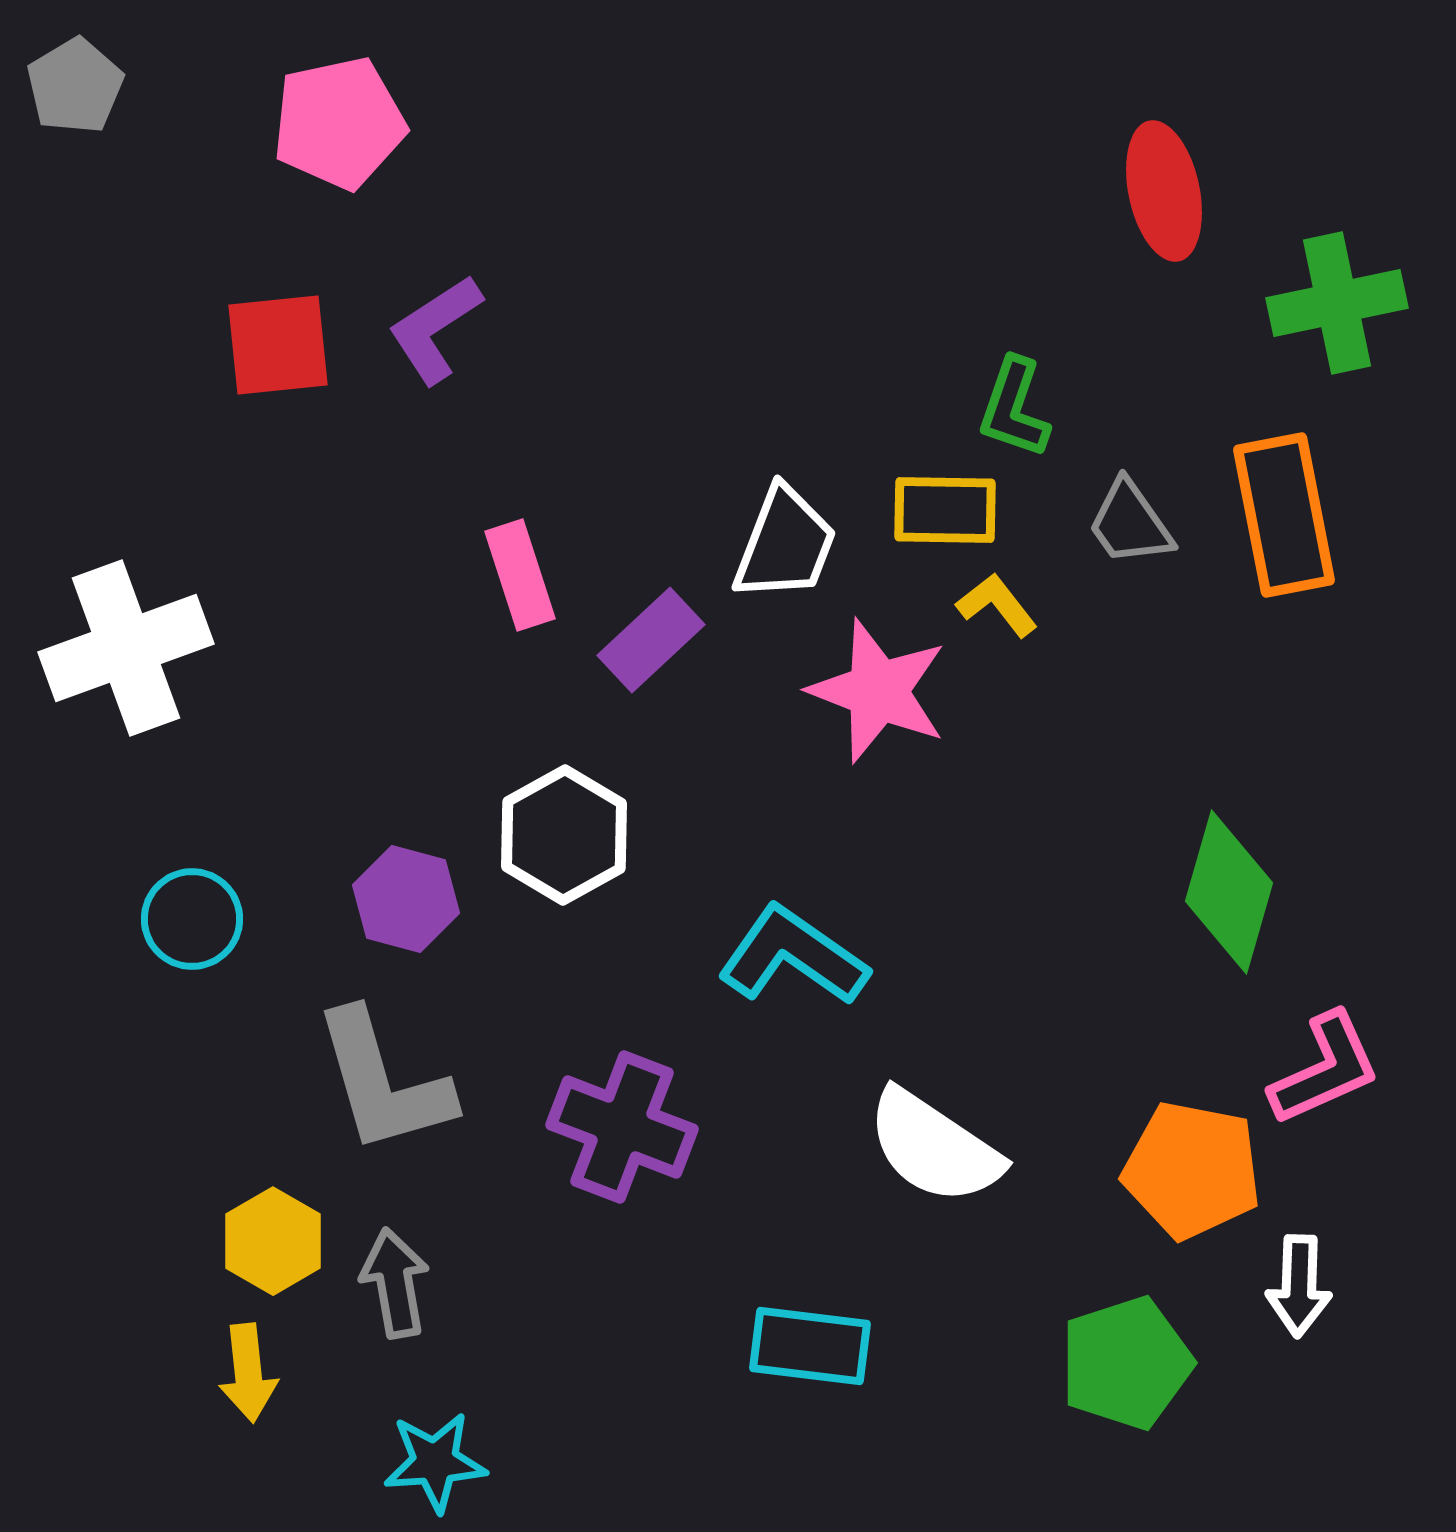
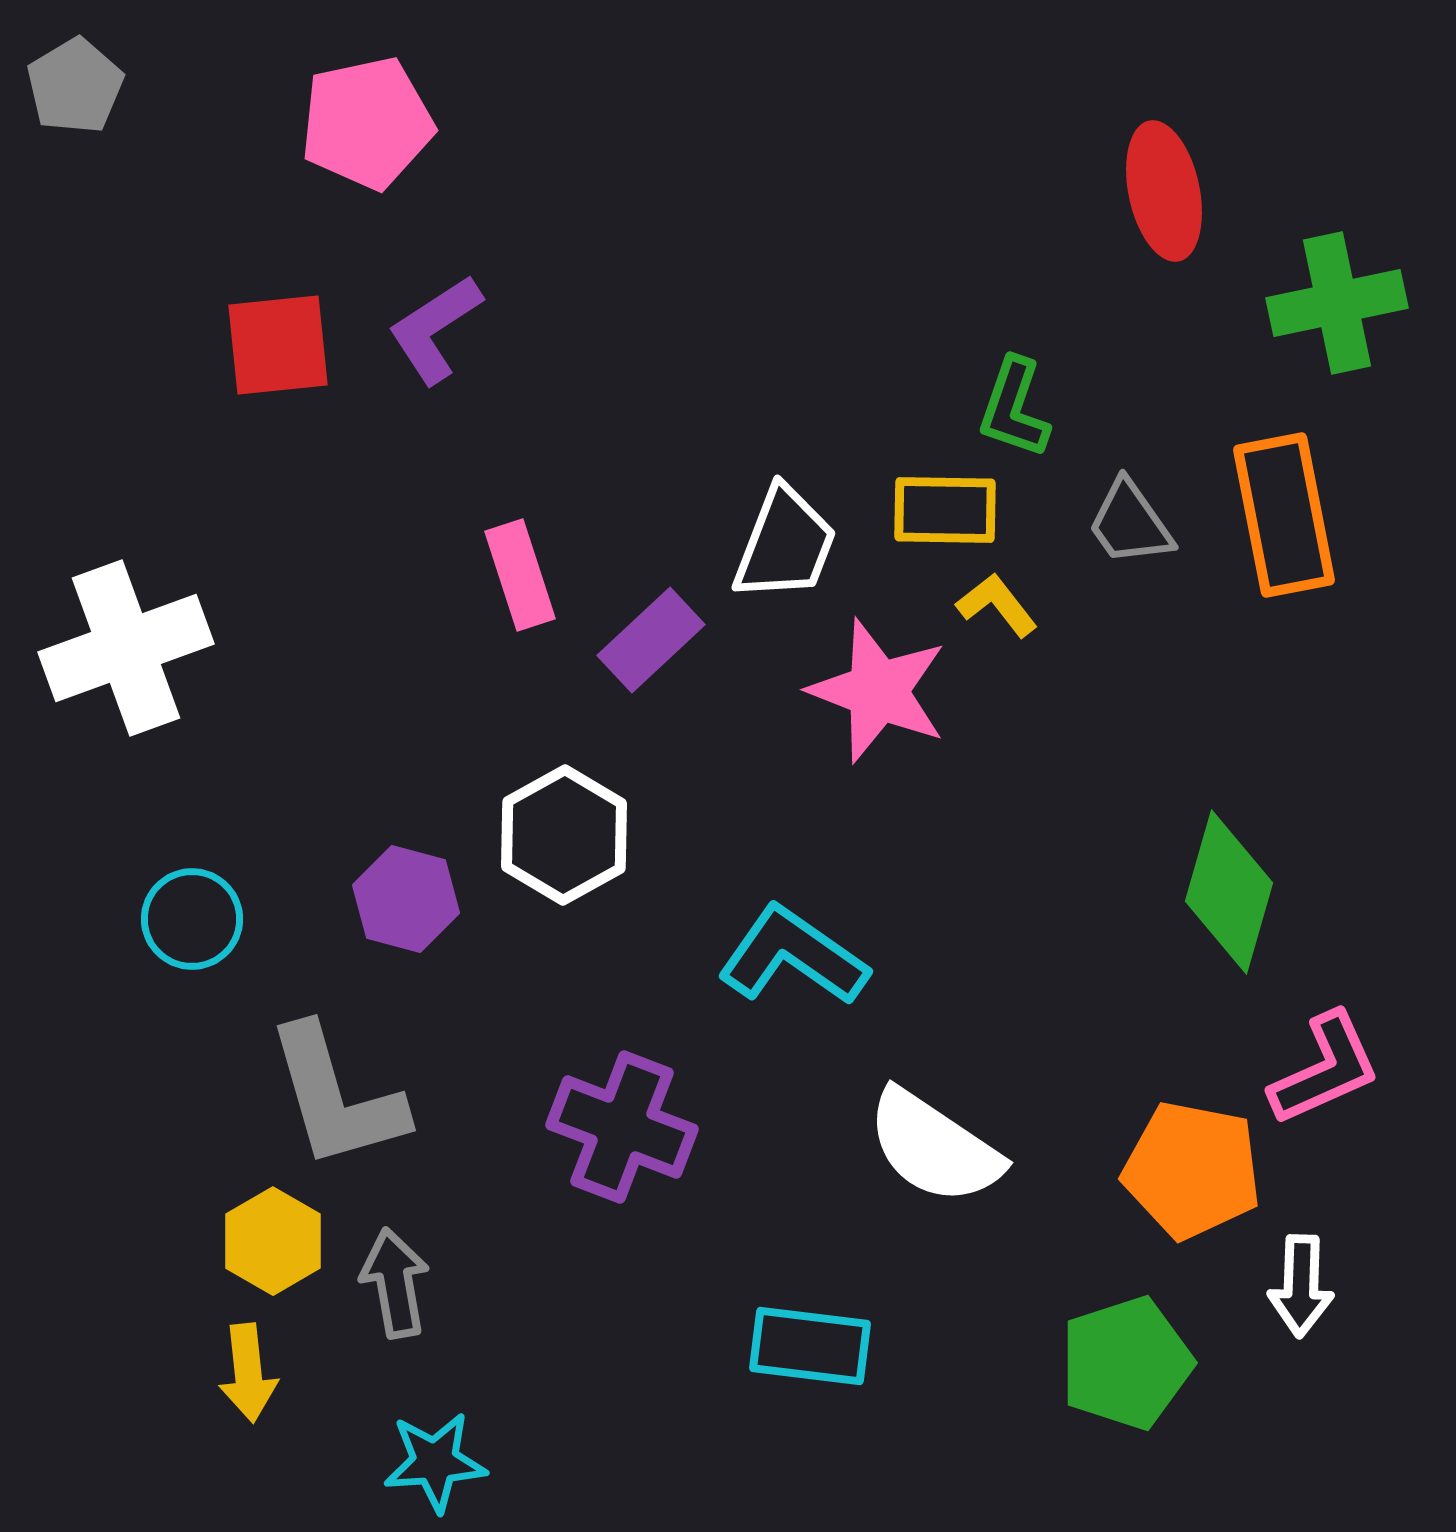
pink pentagon: moved 28 px right
gray L-shape: moved 47 px left, 15 px down
white arrow: moved 2 px right
